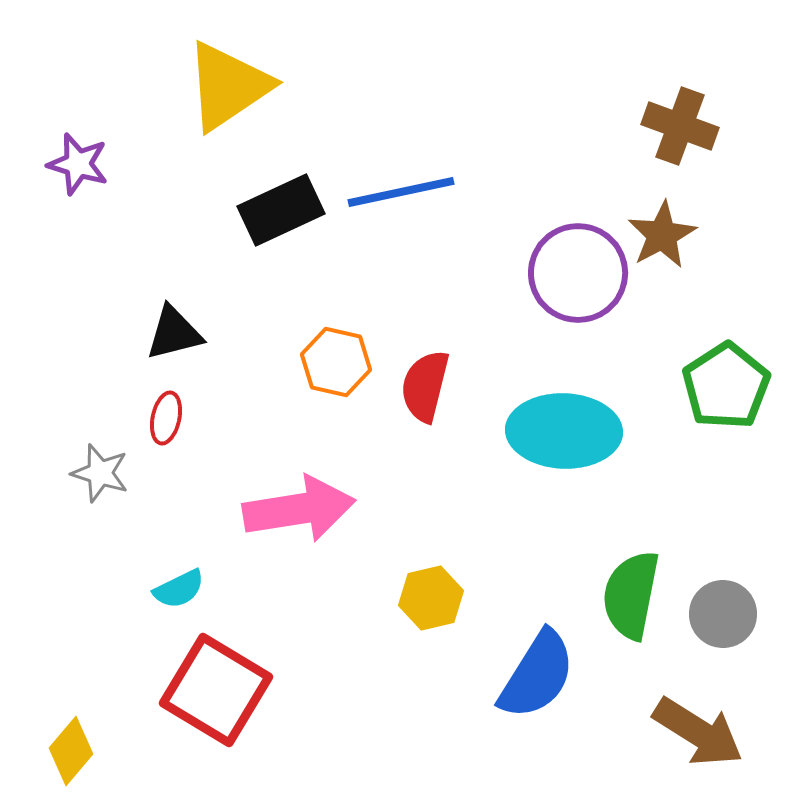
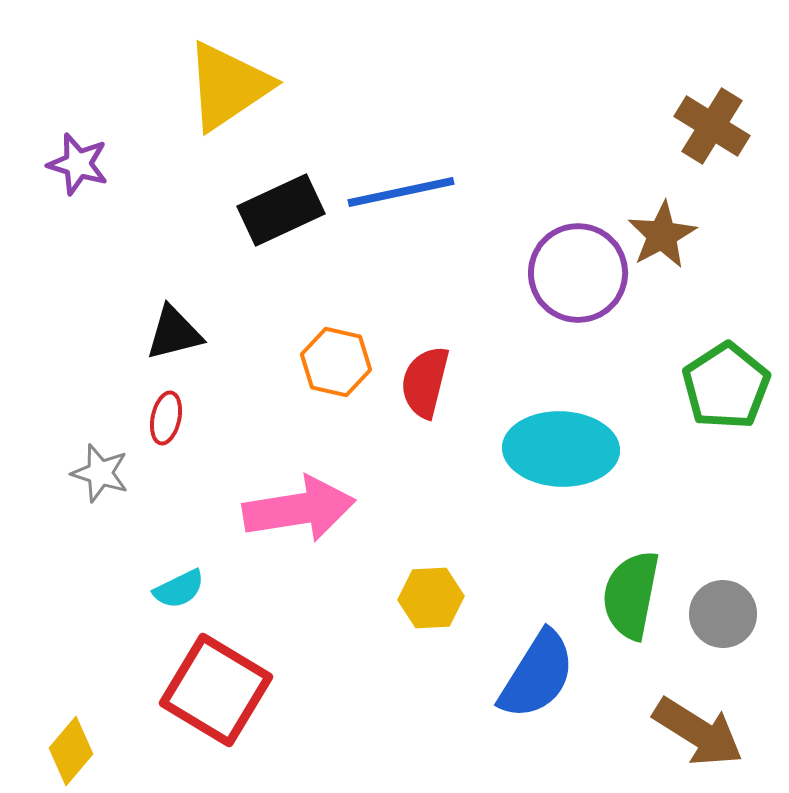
brown cross: moved 32 px right; rotated 12 degrees clockwise
red semicircle: moved 4 px up
cyan ellipse: moved 3 px left, 18 px down
yellow hexagon: rotated 10 degrees clockwise
